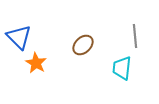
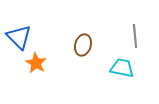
brown ellipse: rotated 30 degrees counterclockwise
cyan trapezoid: rotated 95 degrees clockwise
